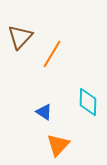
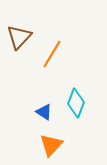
brown triangle: moved 1 px left
cyan diamond: moved 12 px left, 1 px down; rotated 20 degrees clockwise
orange triangle: moved 7 px left
